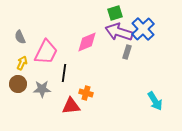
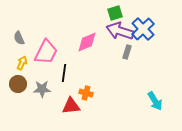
purple arrow: moved 1 px right, 1 px up
gray semicircle: moved 1 px left, 1 px down
